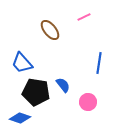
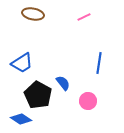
brown ellipse: moved 17 px left, 16 px up; rotated 40 degrees counterclockwise
blue trapezoid: rotated 80 degrees counterclockwise
blue semicircle: moved 2 px up
black pentagon: moved 2 px right, 3 px down; rotated 20 degrees clockwise
pink circle: moved 1 px up
blue diamond: moved 1 px right, 1 px down; rotated 15 degrees clockwise
